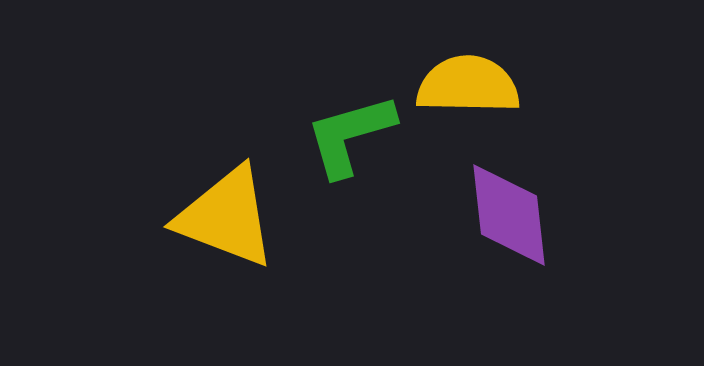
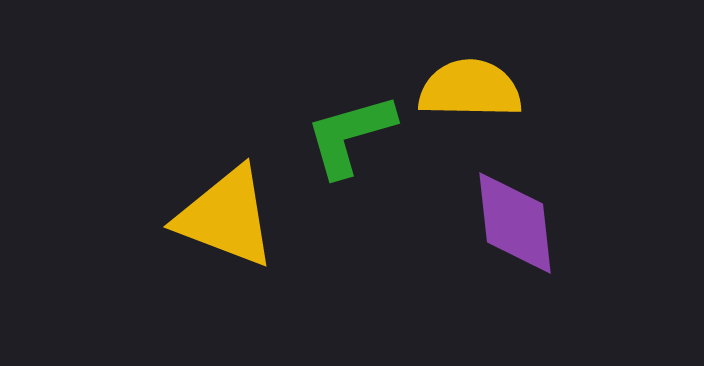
yellow semicircle: moved 2 px right, 4 px down
purple diamond: moved 6 px right, 8 px down
